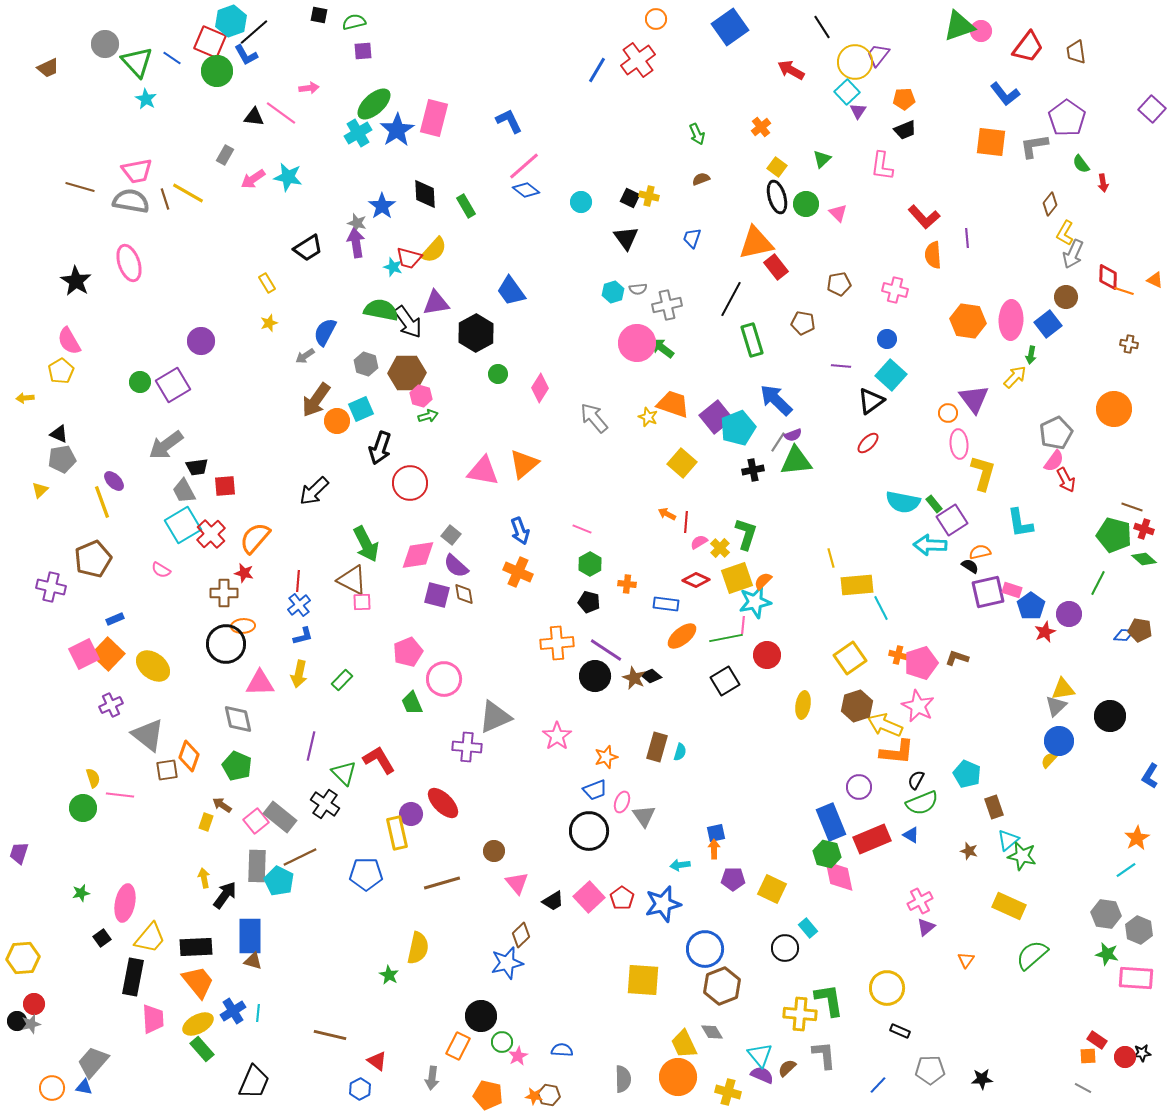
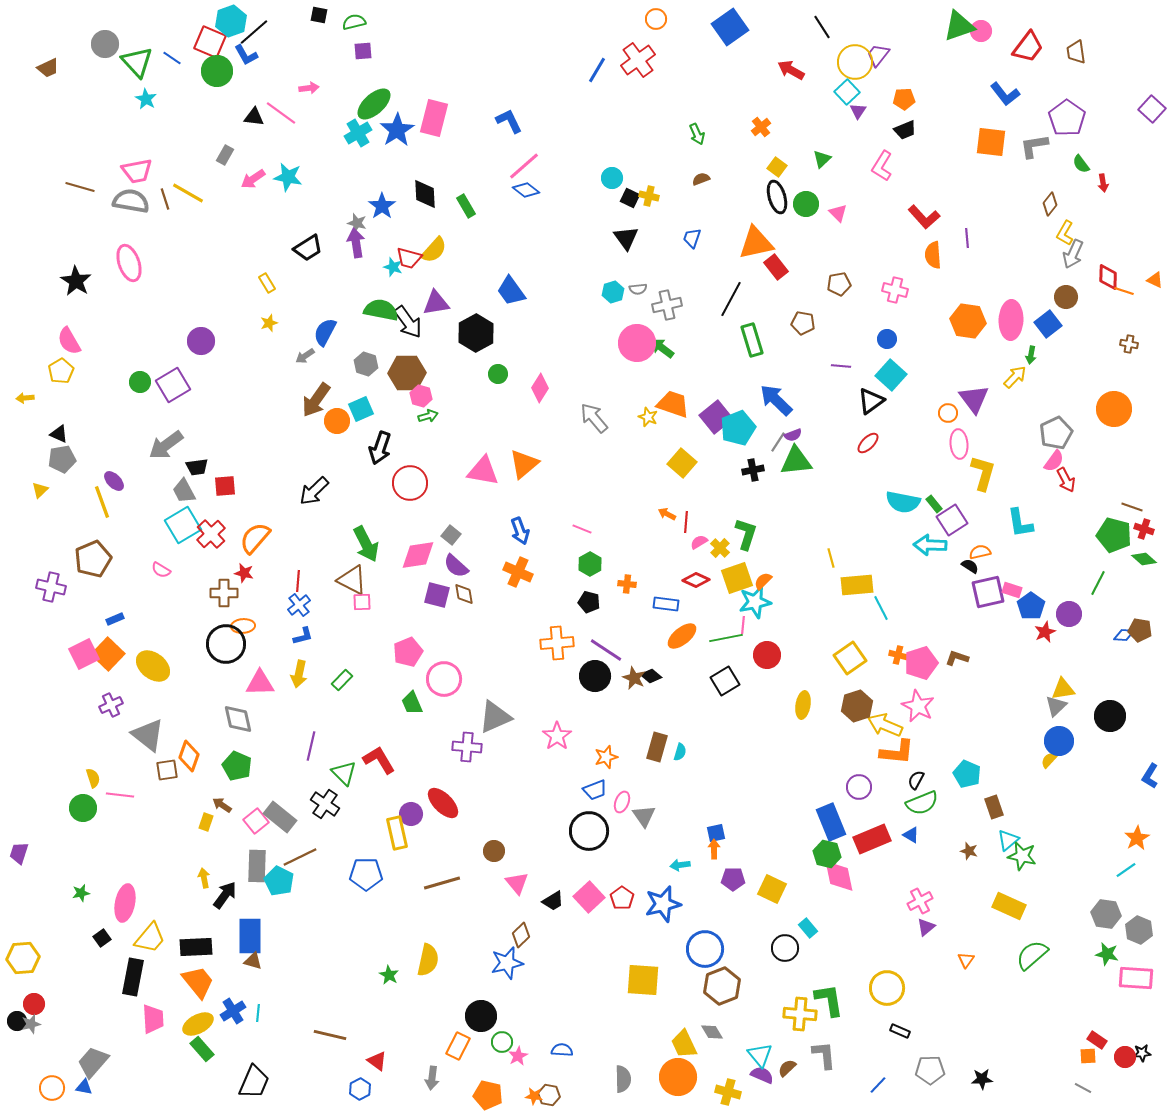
pink L-shape at (882, 166): rotated 24 degrees clockwise
cyan circle at (581, 202): moved 31 px right, 24 px up
yellow semicircle at (418, 948): moved 10 px right, 12 px down
